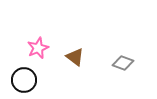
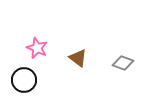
pink star: moved 1 px left; rotated 25 degrees counterclockwise
brown triangle: moved 3 px right, 1 px down
